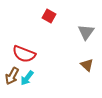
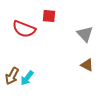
red square: rotated 24 degrees counterclockwise
gray triangle: moved 1 px left, 2 px down; rotated 18 degrees counterclockwise
red semicircle: moved 25 px up
brown triangle: rotated 16 degrees counterclockwise
